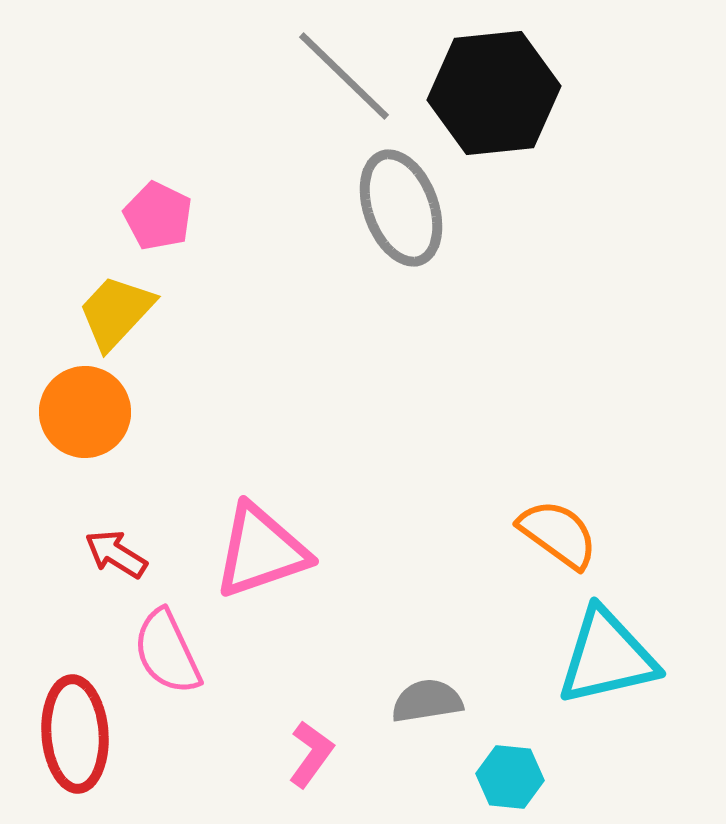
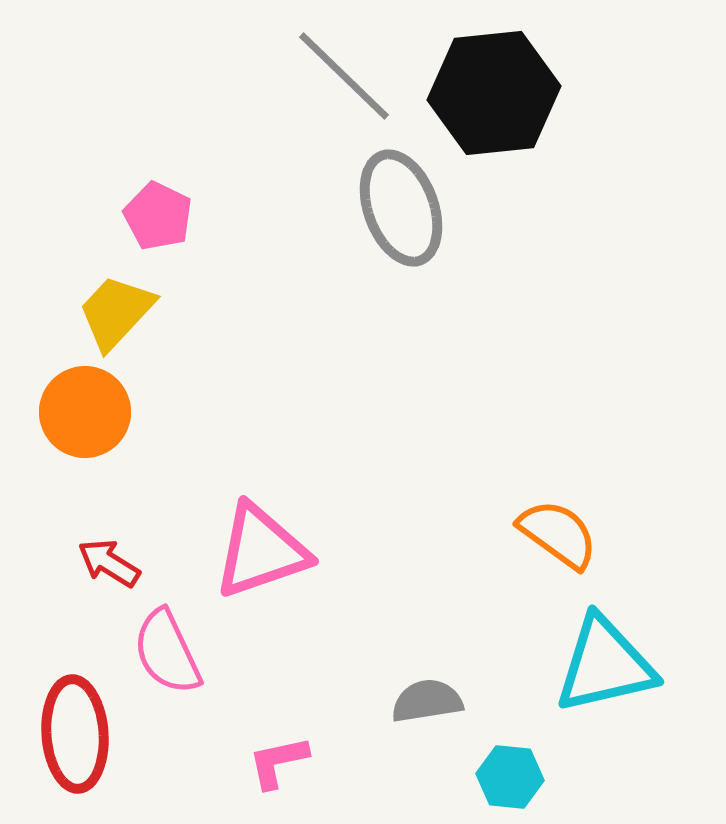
red arrow: moved 7 px left, 9 px down
cyan triangle: moved 2 px left, 8 px down
pink L-shape: moved 33 px left, 8 px down; rotated 138 degrees counterclockwise
